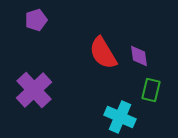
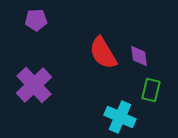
purple pentagon: rotated 15 degrees clockwise
purple cross: moved 5 px up
